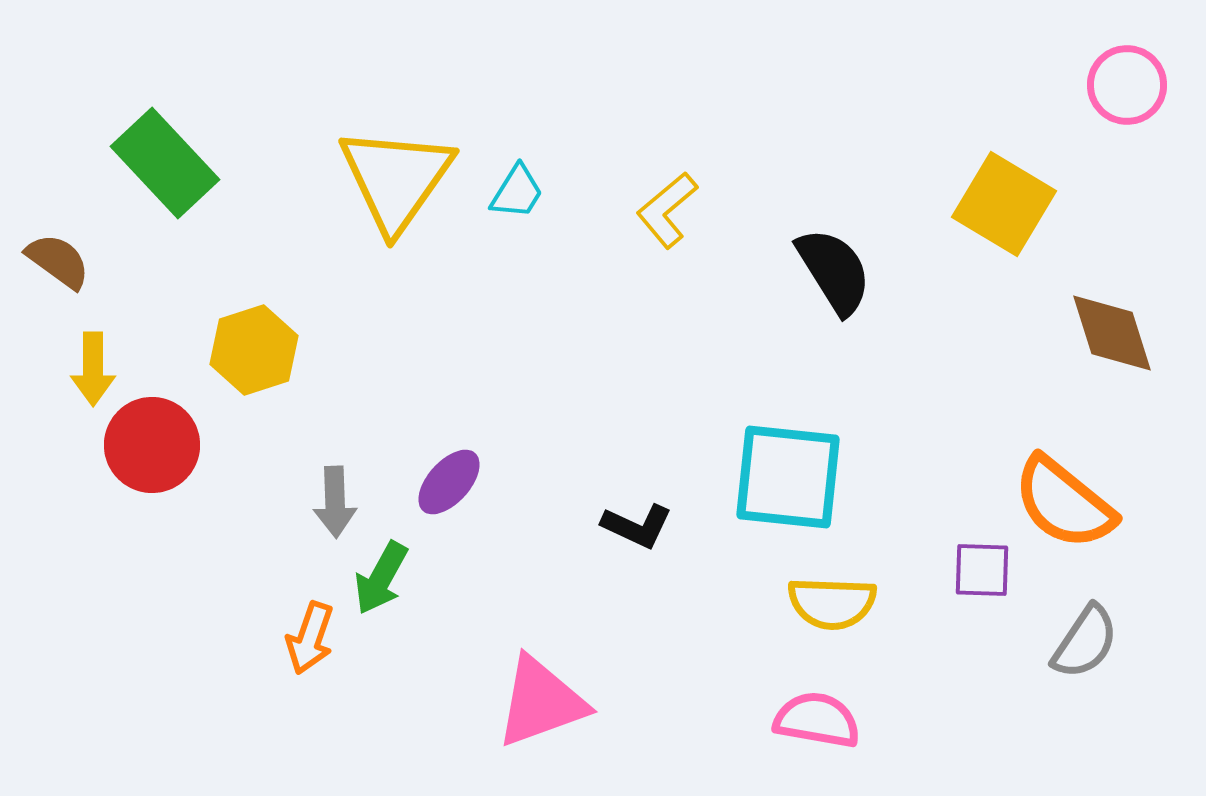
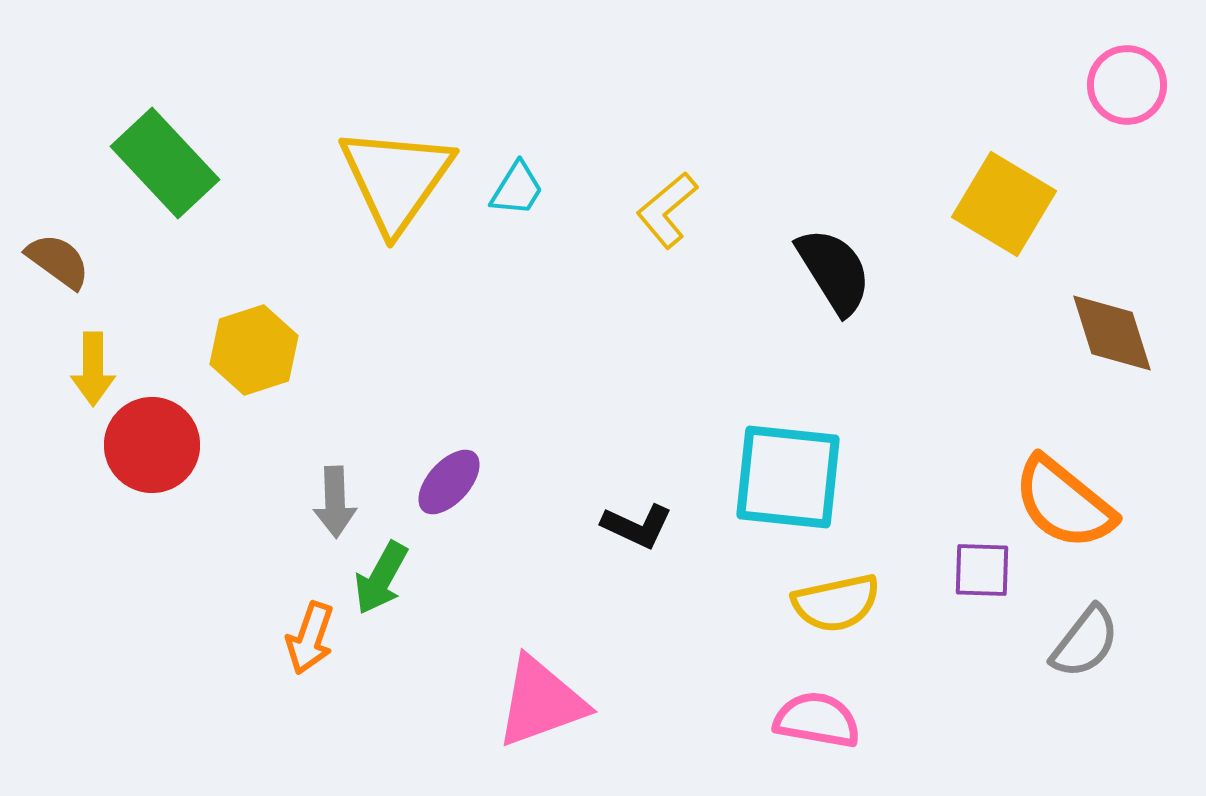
cyan trapezoid: moved 3 px up
yellow semicircle: moved 4 px right; rotated 14 degrees counterclockwise
gray semicircle: rotated 4 degrees clockwise
